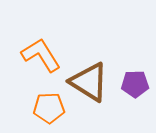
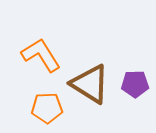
brown triangle: moved 1 px right, 2 px down
orange pentagon: moved 2 px left
